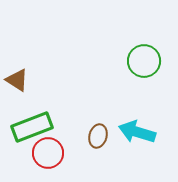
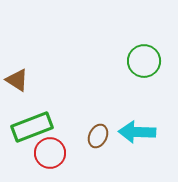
cyan arrow: rotated 15 degrees counterclockwise
brown ellipse: rotated 10 degrees clockwise
red circle: moved 2 px right
